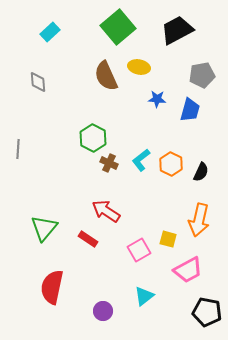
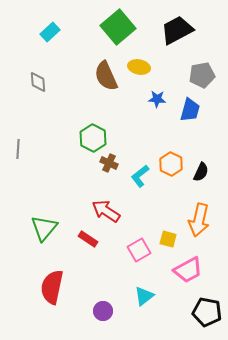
cyan L-shape: moved 1 px left, 16 px down
